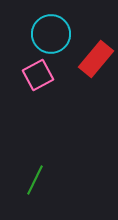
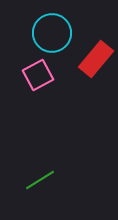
cyan circle: moved 1 px right, 1 px up
green line: moved 5 px right; rotated 32 degrees clockwise
